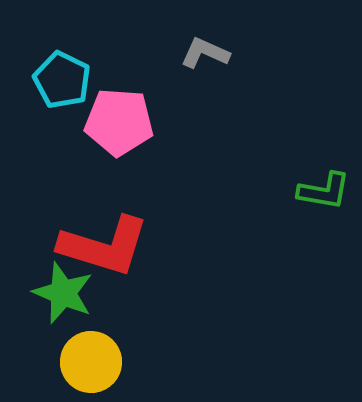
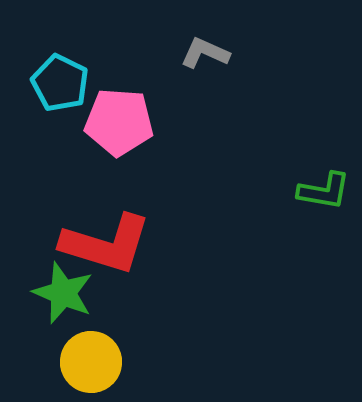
cyan pentagon: moved 2 px left, 3 px down
red L-shape: moved 2 px right, 2 px up
